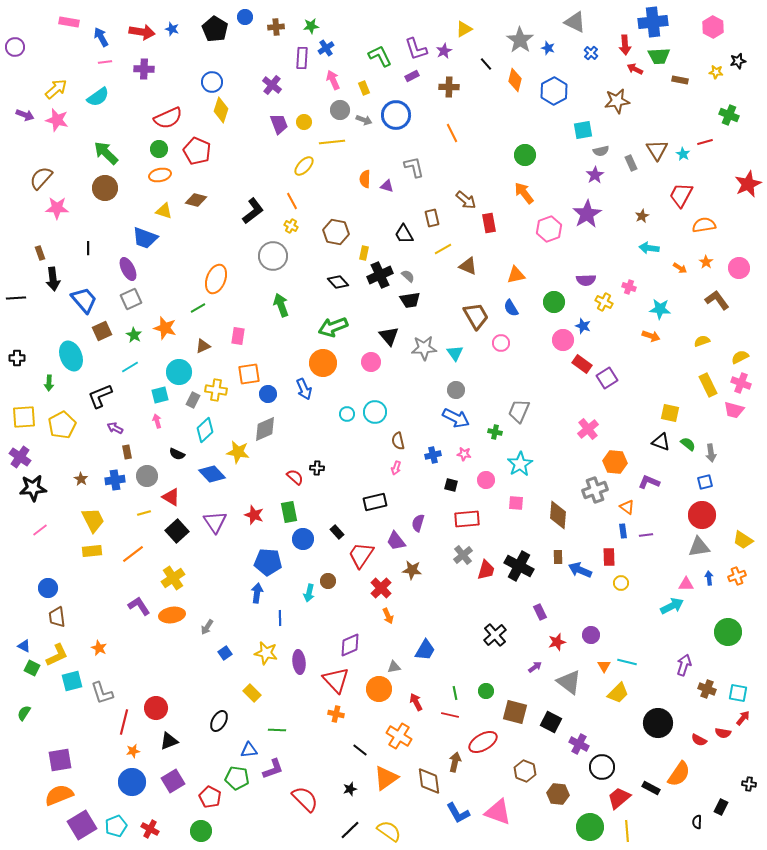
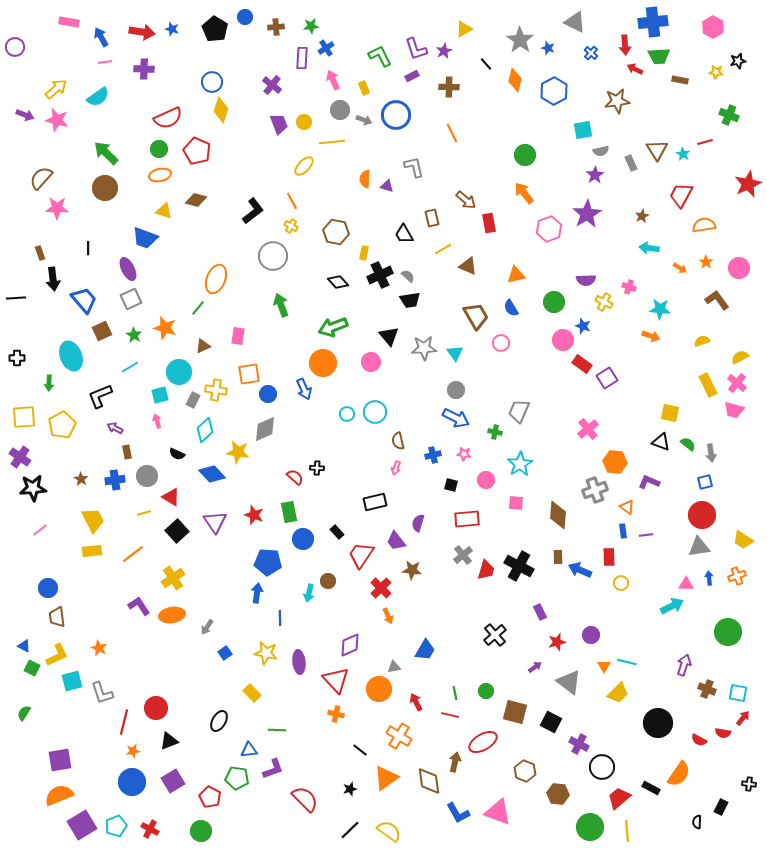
green line at (198, 308): rotated 21 degrees counterclockwise
pink cross at (741, 383): moved 4 px left; rotated 18 degrees clockwise
